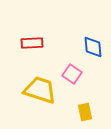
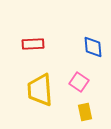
red rectangle: moved 1 px right, 1 px down
pink square: moved 7 px right, 8 px down
yellow trapezoid: rotated 112 degrees counterclockwise
